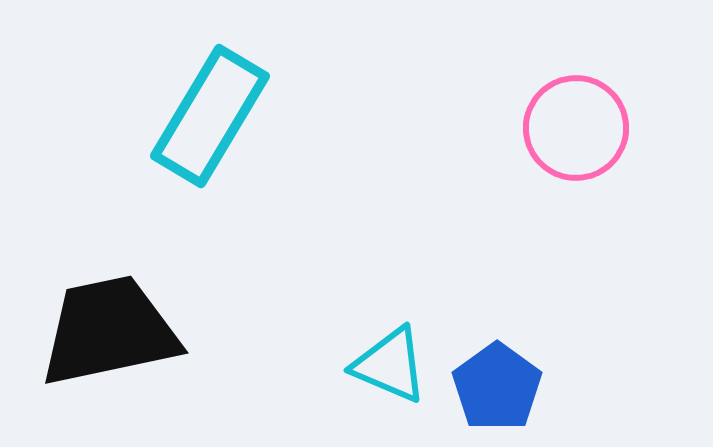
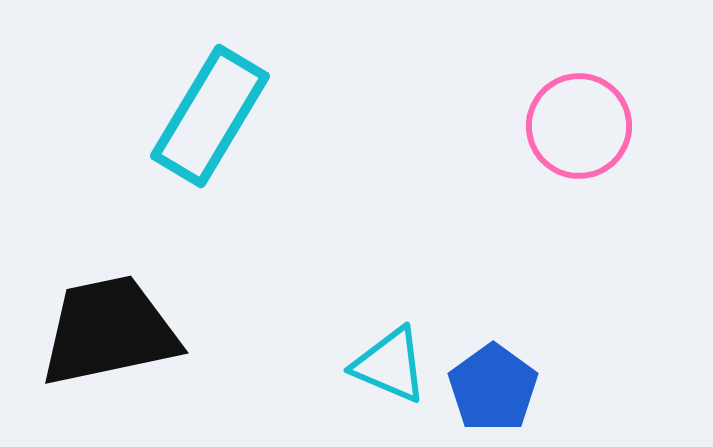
pink circle: moved 3 px right, 2 px up
blue pentagon: moved 4 px left, 1 px down
